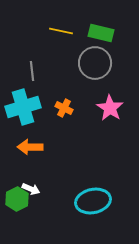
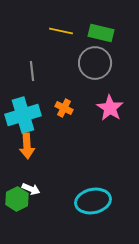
cyan cross: moved 8 px down
orange arrow: moved 3 px left, 1 px up; rotated 95 degrees counterclockwise
